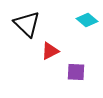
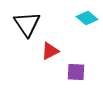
cyan diamond: moved 2 px up
black triangle: rotated 12 degrees clockwise
